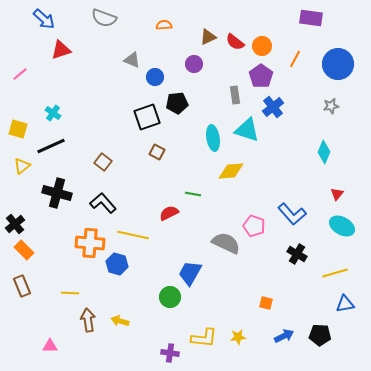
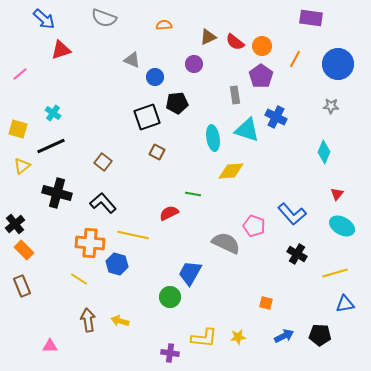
gray star at (331, 106): rotated 14 degrees clockwise
blue cross at (273, 107): moved 3 px right, 10 px down; rotated 25 degrees counterclockwise
yellow line at (70, 293): moved 9 px right, 14 px up; rotated 30 degrees clockwise
